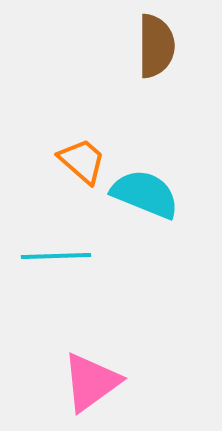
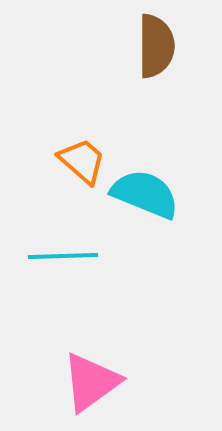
cyan line: moved 7 px right
